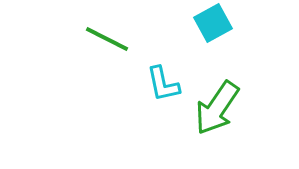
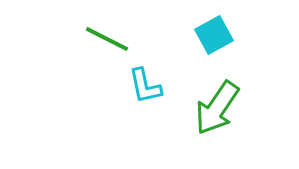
cyan square: moved 1 px right, 12 px down
cyan L-shape: moved 18 px left, 2 px down
